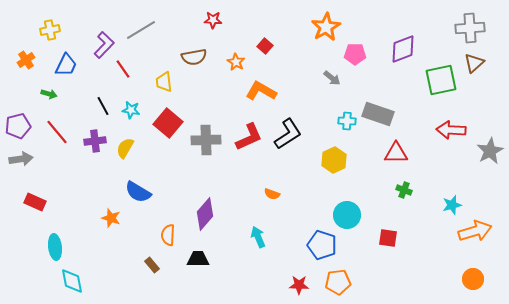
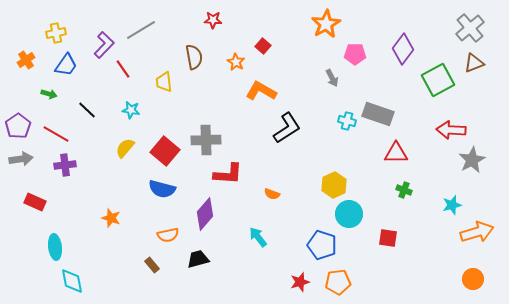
orange star at (326, 27): moved 3 px up
gray cross at (470, 28): rotated 36 degrees counterclockwise
yellow cross at (50, 30): moved 6 px right, 3 px down
red square at (265, 46): moved 2 px left
purple diamond at (403, 49): rotated 32 degrees counterclockwise
brown semicircle at (194, 57): rotated 90 degrees counterclockwise
brown triangle at (474, 63): rotated 20 degrees clockwise
blue trapezoid at (66, 65): rotated 10 degrees clockwise
gray arrow at (332, 78): rotated 24 degrees clockwise
green square at (441, 80): moved 3 px left; rotated 16 degrees counterclockwise
black line at (103, 106): moved 16 px left, 4 px down; rotated 18 degrees counterclockwise
cyan cross at (347, 121): rotated 12 degrees clockwise
red square at (168, 123): moved 3 px left, 28 px down
purple pentagon at (18, 126): rotated 20 degrees counterclockwise
red line at (57, 132): moved 1 px left, 2 px down; rotated 20 degrees counterclockwise
black L-shape at (288, 134): moved 1 px left, 6 px up
red L-shape at (249, 137): moved 21 px left, 37 px down; rotated 28 degrees clockwise
purple cross at (95, 141): moved 30 px left, 24 px down
yellow semicircle at (125, 148): rotated 10 degrees clockwise
gray star at (490, 151): moved 18 px left, 9 px down
yellow hexagon at (334, 160): moved 25 px down
blue semicircle at (138, 192): moved 24 px right, 3 px up; rotated 16 degrees counterclockwise
cyan circle at (347, 215): moved 2 px right, 1 px up
orange arrow at (475, 231): moved 2 px right, 1 px down
orange semicircle at (168, 235): rotated 105 degrees counterclockwise
cyan arrow at (258, 237): rotated 15 degrees counterclockwise
black trapezoid at (198, 259): rotated 15 degrees counterclockwise
red star at (299, 285): moved 1 px right, 3 px up; rotated 18 degrees counterclockwise
